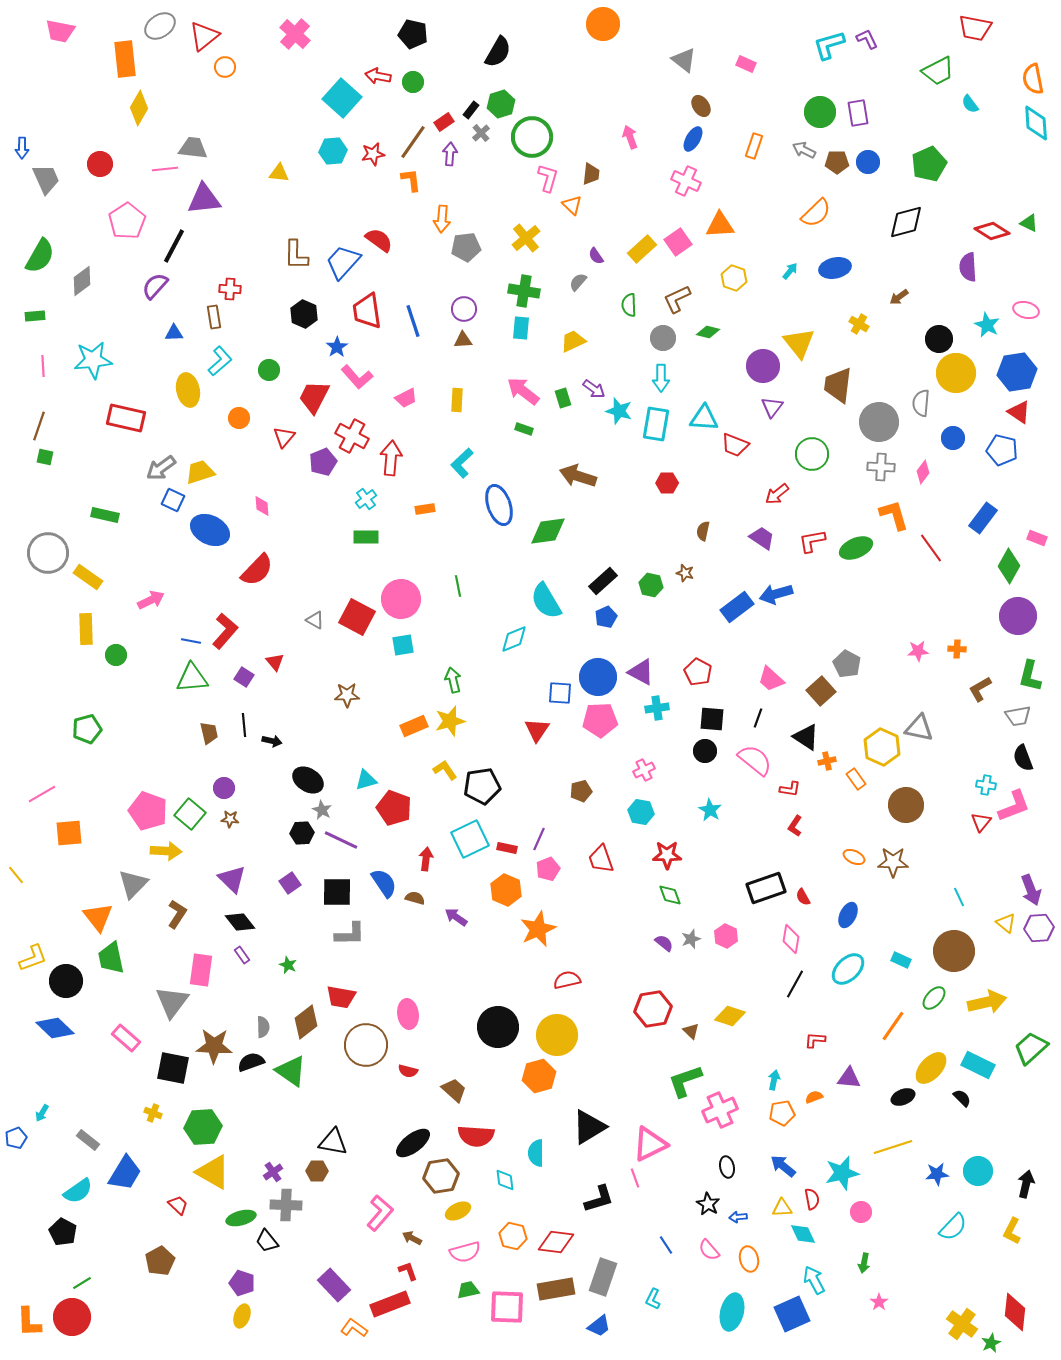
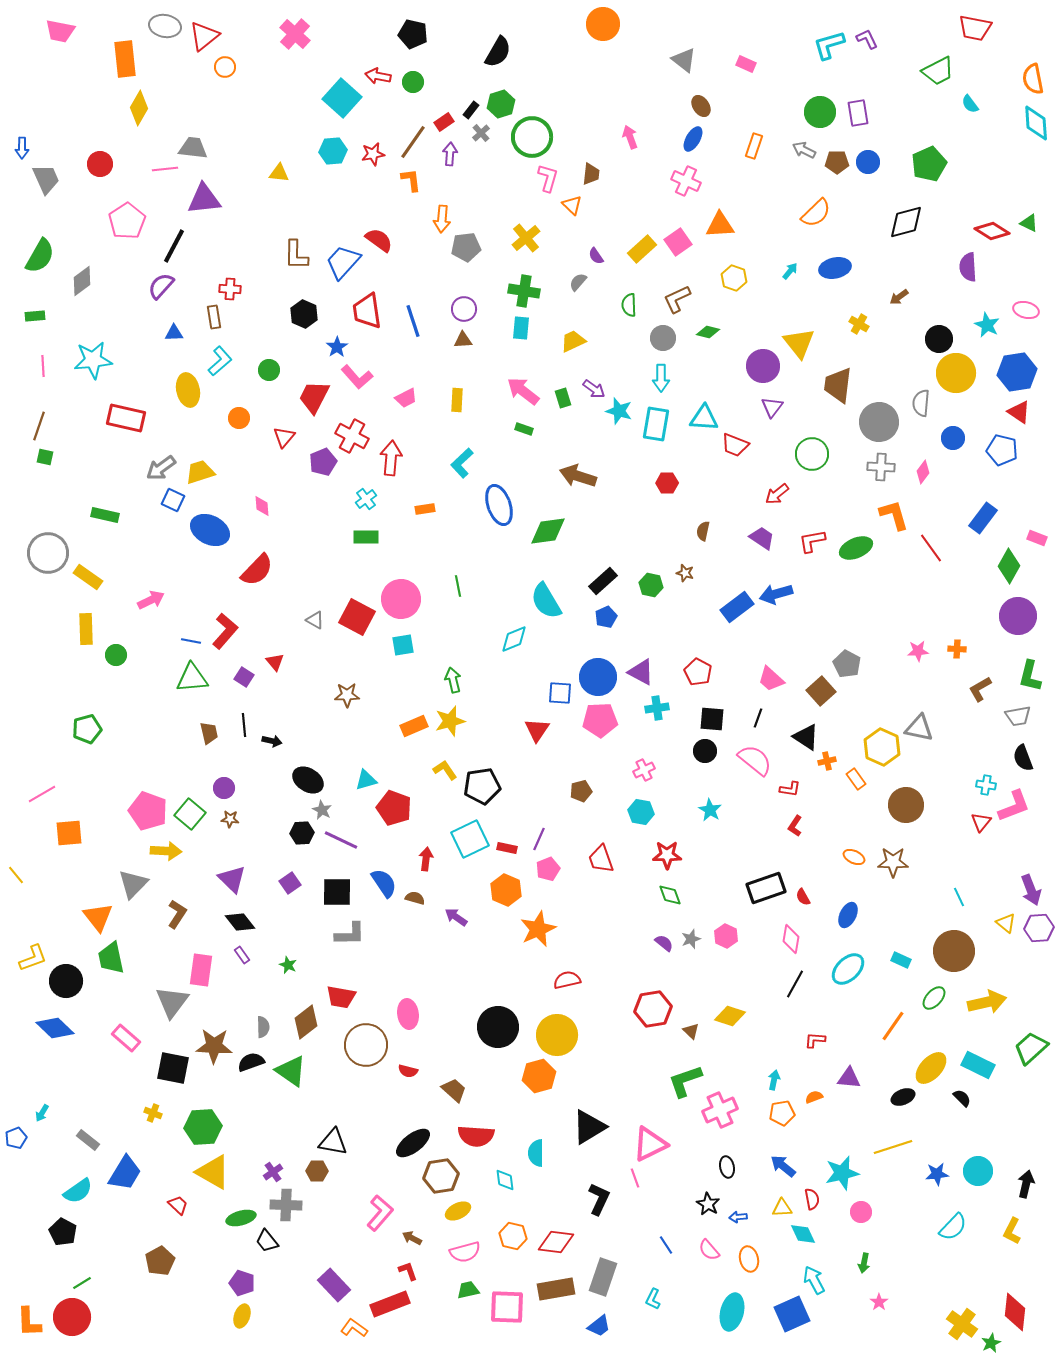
gray ellipse at (160, 26): moved 5 px right; rotated 44 degrees clockwise
purple semicircle at (155, 286): moved 6 px right
black L-shape at (599, 1199): rotated 48 degrees counterclockwise
